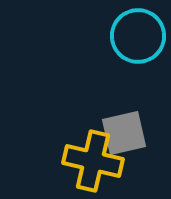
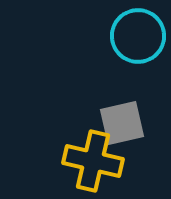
gray square: moved 2 px left, 10 px up
